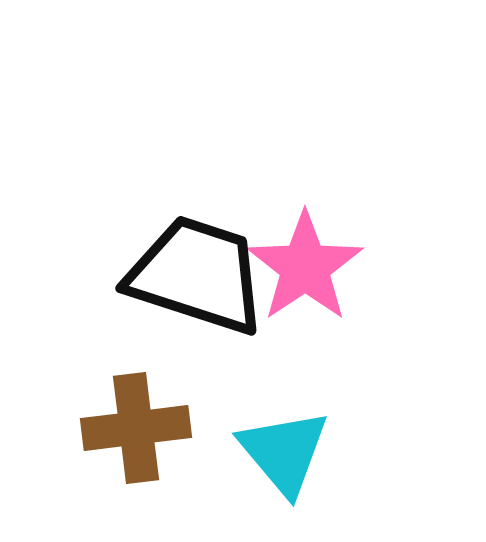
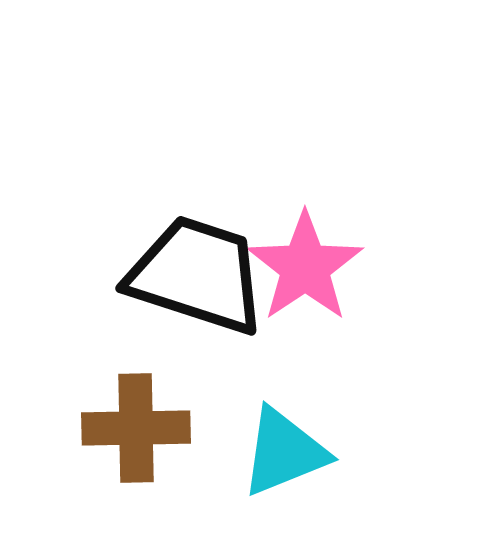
brown cross: rotated 6 degrees clockwise
cyan triangle: rotated 48 degrees clockwise
